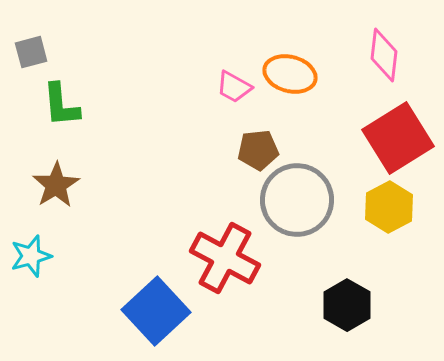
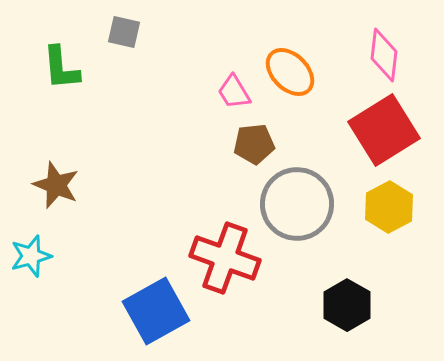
gray square: moved 93 px right, 20 px up; rotated 28 degrees clockwise
orange ellipse: moved 2 px up; rotated 30 degrees clockwise
pink trapezoid: moved 5 px down; rotated 30 degrees clockwise
green L-shape: moved 37 px up
red square: moved 14 px left, 8 px up
brown pentagon: moved 4 px left, 6 px up
brown star: rotated 18 degrees counterclockwise
gray circle: moved 4 px down
red cross: rotated 8 degrees counterclockwise
blue square: rotated 14 degrees clockwise
